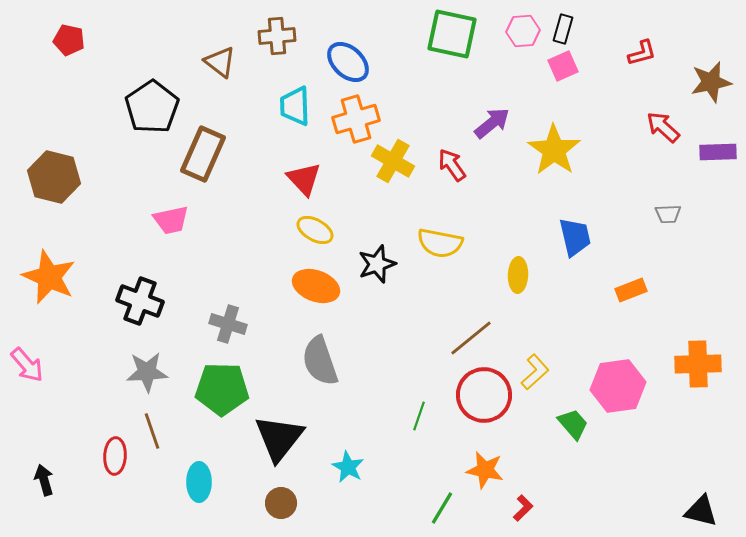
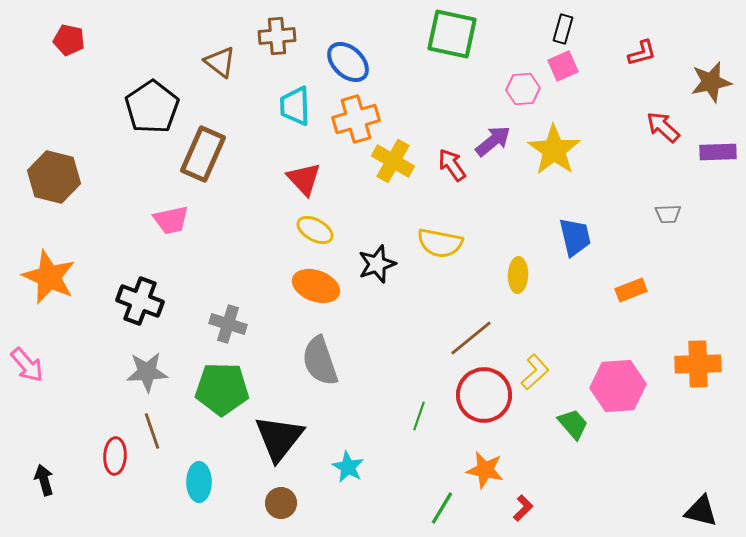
pink hexagon at (523, 31): moved 58 px down
purple arrow at (492, 123): moved 1 px right, 18 px down
pink hexagon at (618, 386): rotated 4 degrees clockwise
